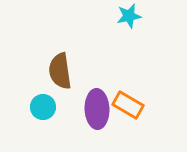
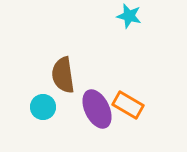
cyan star: rotated 25 degrees clockwise
brown semicircle: moved 3 px right, 4 px down
purple ellipse: rotated 24 degrees counterclockwise
